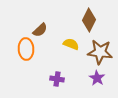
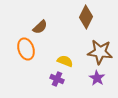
brown diamond: moved 3 px left, 3 px up
brown semicircle: moved 3 px up
yellow semicircle: moved 6 px left, 17 px down
orange ellipse: rotated 15 degrees counterclockwise
purple cross: rotated 16 degrees clockwise
